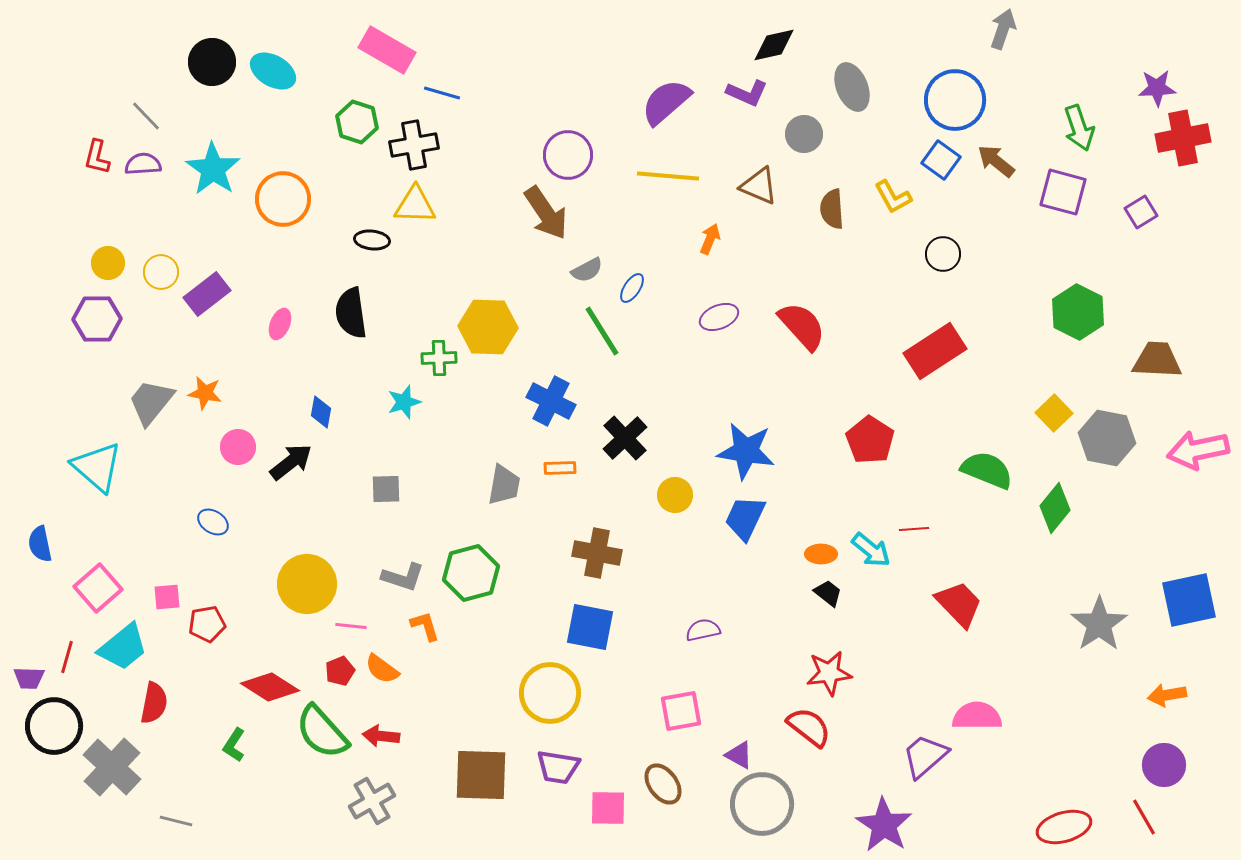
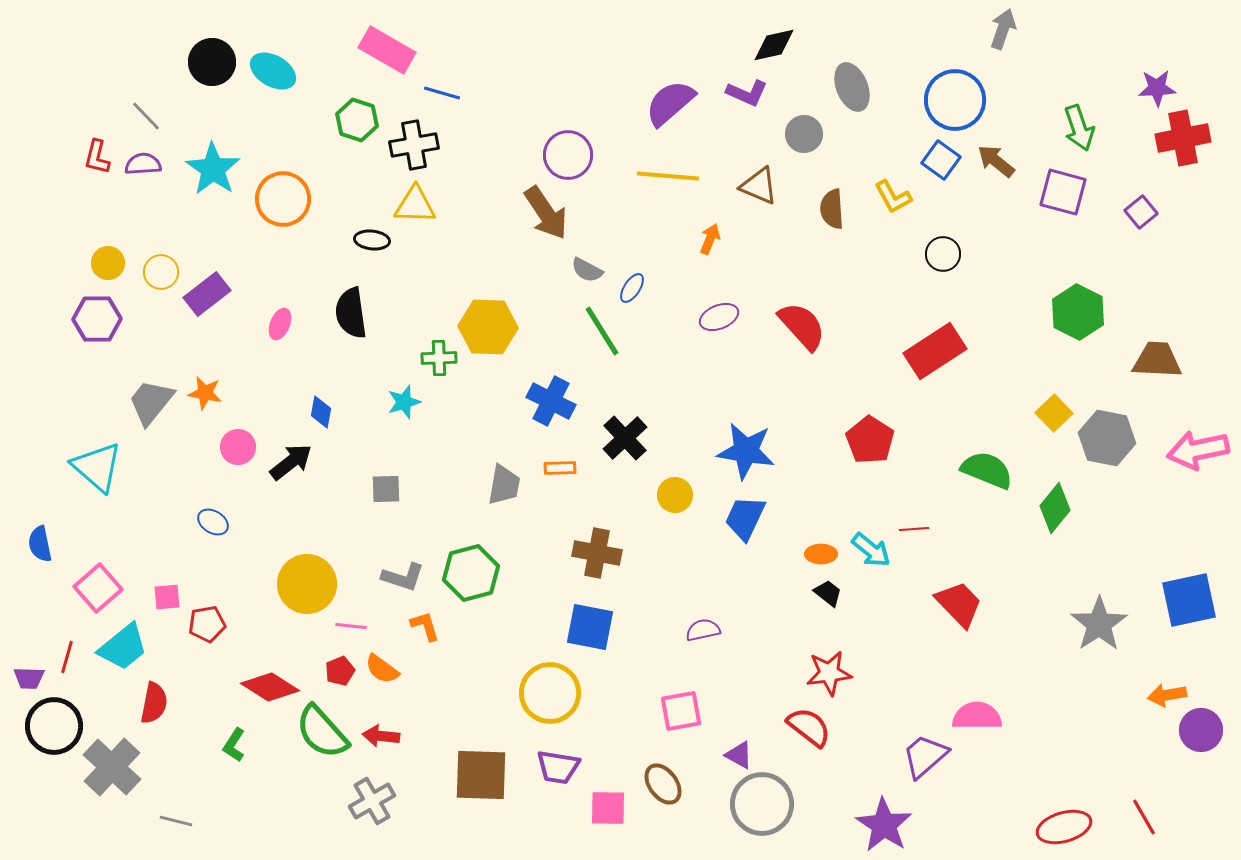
purple semicircle at (666, 102): moved 4 px right, 1 px down
green hexagon at (357, 122): moved 2 px up
purple square at (1141, 212): rotated 8 degrees counterclockwise
gray semicircle at (587, 270): rotated 56 degrees clockwise
purple circle at (1164, 765): moved 37 px right, 35 px up
